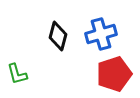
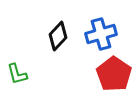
black diamond: rotated 28 degrees clockwise
red pentagon: rotated 20 degrees counterclockwise
